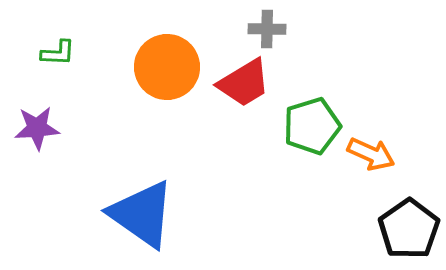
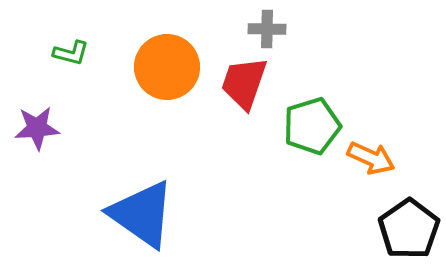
green L-shape: moved 13 px right; rotated 12 degrees clockwise
red trapezoid: rotated 140 degrees clockwise
orange arrow: moved 4 px down
